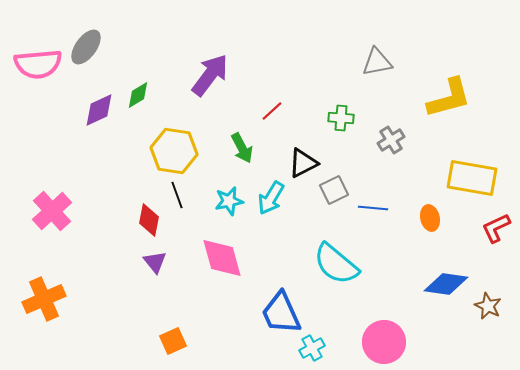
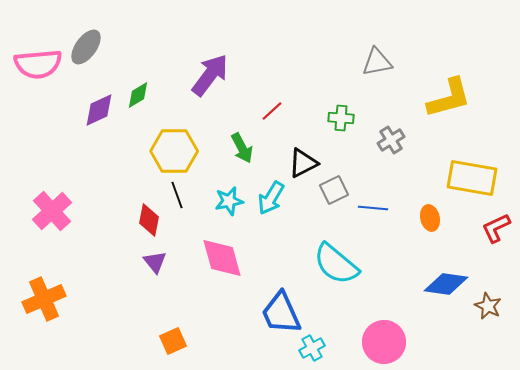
yellow hexagon: rotated 9 degrees counterclockwise
